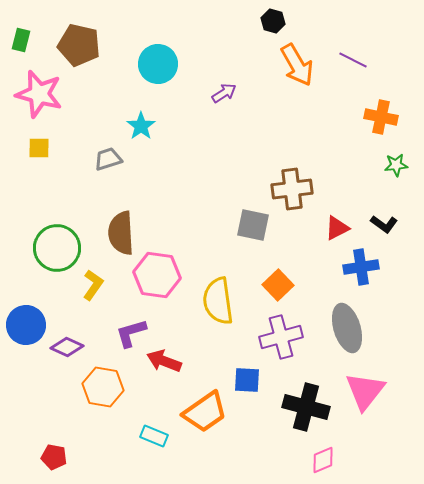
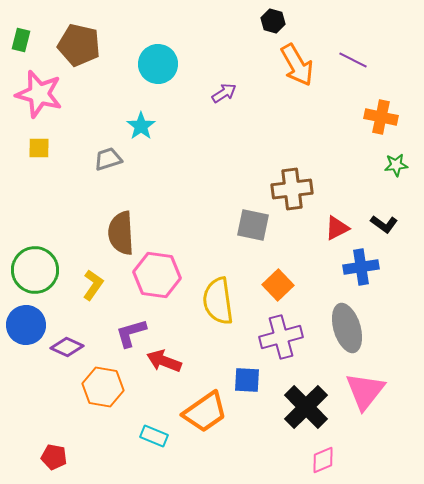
green circle: moved 22 px left, 22 px down
black cross: rotated 30 degrees clockwise
